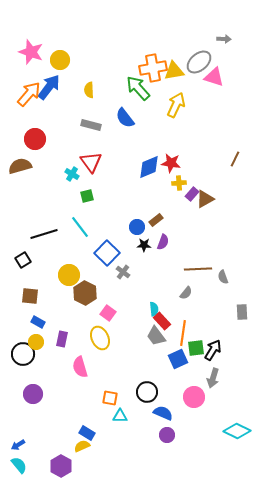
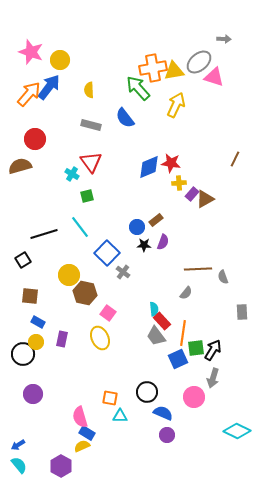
brown hexagon at (85, 293): rotated 15 degrees counterclockwise
pink semicircle at (80, 367): moved 50 px down
